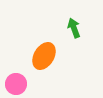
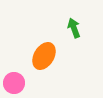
pink circle: moved 2 px left, 1 px up
